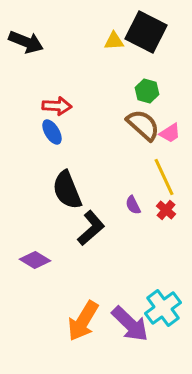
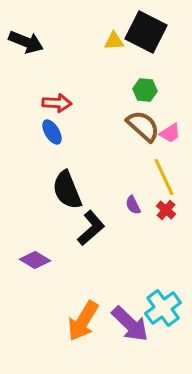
green hexagon: moved 2 px left, 1 px up; rotated 10 degrees counterclockwise
red arrow: moved 3 px up
brown semicircle: moved 1 px down
